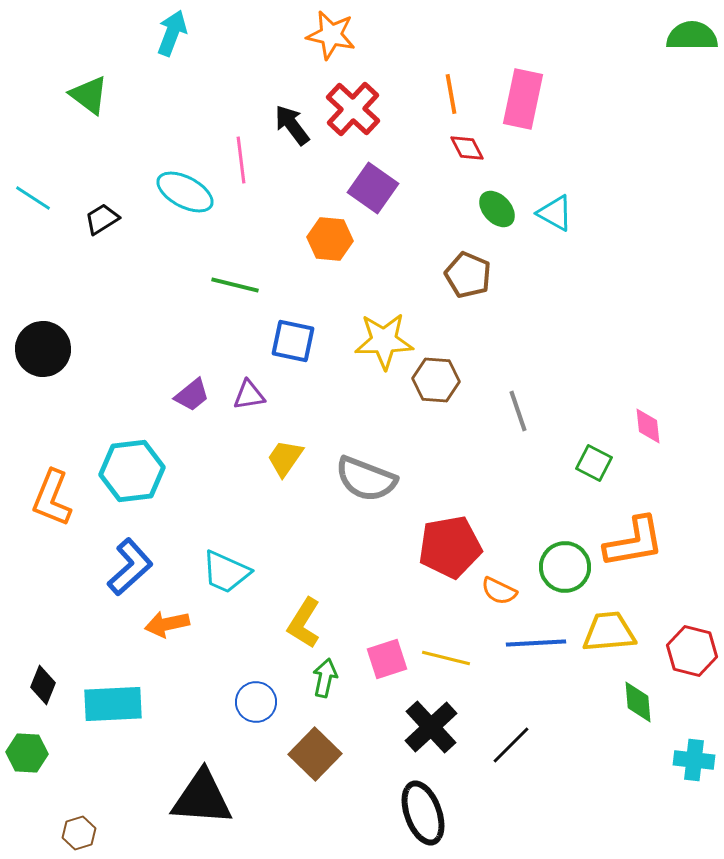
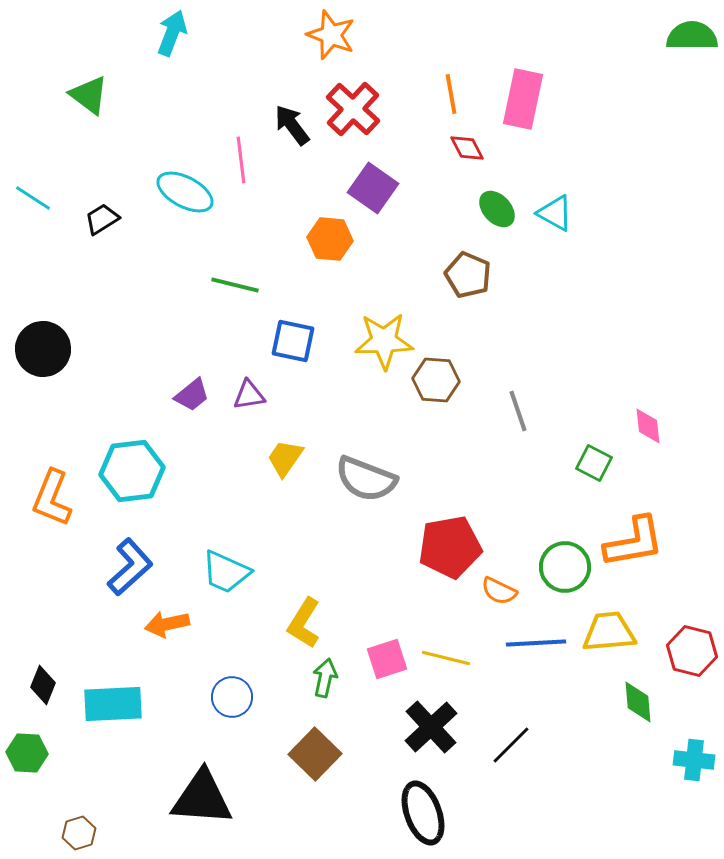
orange star at (331, 35): rotated 9 degrees clockwise
blue circle at (256, 702): moved 24 px left, 5 px up
